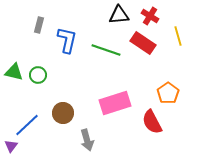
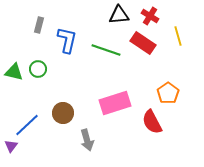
green circle: moved 6 px up
